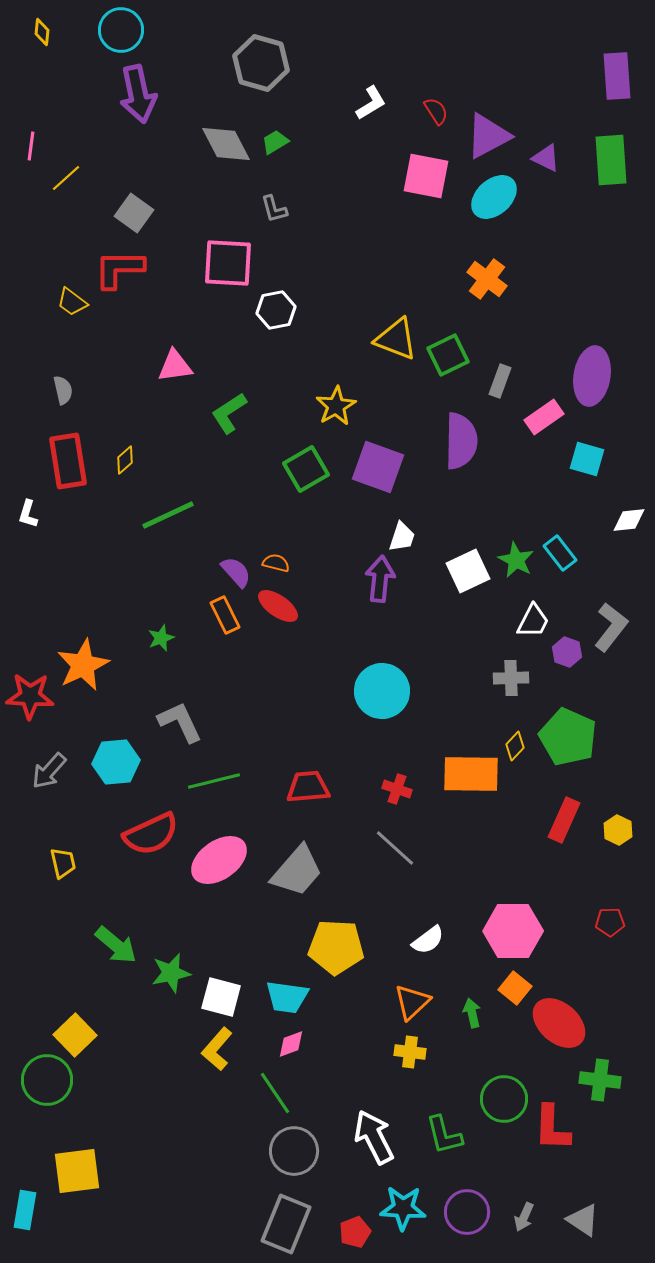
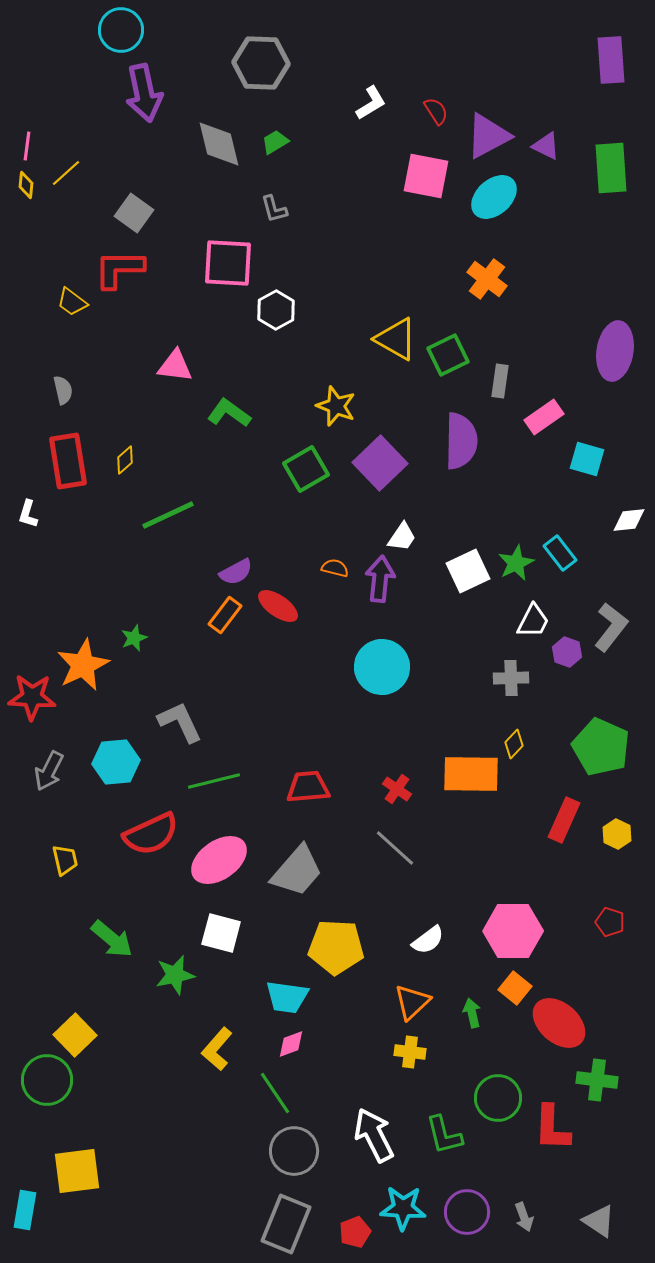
yellow diamond at (42, 32): moved 16 px left, 153 px down
gray hexagon at (261, 63): rotated 14 degrees counterclockwise
purple rectangle at (617, 76): moved 6 px left, 16 px up
purple arrow at (138, 94): moved 6 px right, 1 px up
gray diamond at (226, 144): moved 7 px left; rotated 14 degrees clockwise
pink line at (31, 146): moved 4 px left
purple triangle at (546, 158): moved 12 px up
green rectangle at (611, 160): moved 8 px down
yellow line at (66, 178): moved 5 px up
white hexagon at (276, 310): rotated 18 degrees counterclockwise
yellow triangle at (396, 339): rotated 9 degrees clockwise
pink triangle at (175, 366): rotated 15 degrees clockwise
purple ellipse at (592, 376): moved 23 px right, 25 px up
gray rectangle at (500, 381): rotated 12 degrees counterclockwise
yellow star at (336, 406): rotated 21 degrees counterclockwise
green L-shape at (229, 413): rotated 69 degrees clockwise
purple square at (378, 467): moved 2 px right, 4 px up; rotated 26 degrees clockwise
white trapezoid at (402, 537): rotated 16 degrees clockwise
green star at (516, 560): moved 3 px down; rotated 18 degrees clockwise
orange semicircle at (276, 563): moved 59 px right, 5 px down
purple semicircle at (236, 572): rotated 104 degrees clockwise
orange rectangle at (225, 615): rotated 63 degrees clockwise
green star at (161, 638): moved 27 px left
cyan circle at (382, 691): moved 24 px up
red star at (30, 696): moved 2 px right, 1 px down
green pentagon at (568, 737): moved 33 px right, 10 px down
yellow diamond at (515, 746): moved 1 px left, 2 px up
gray arrow at (49, 771): rotated 15 degrees counterclockwise
red cross at (397, 789): rotated 16 degrees clockwise
yellow hexagon at (618, 830): moved 1 px left, 4 px down
yellow trapezoid at (63, 863): moved 2 px right, 3 px up
red pentagon at (610, 922): rotated 20 degrees clockwise
green arrow at (116, 945): moved 4 px left, 6 px up
green star at (171, 973): moved 4 px right, 2 px down
white square at (221, 997): moved 64 px up
green cross at (600, 1080): moved 3 px left
green circle at (504, 1099): moved 6 px left, 1 px up
white arrow at (374, 1137): moved 2 px up
gray arrow at (524, 1217): rotated 44 degrees counterclockwise
gray triangle at (583, 1220): moved 16 px right, 1 px down
